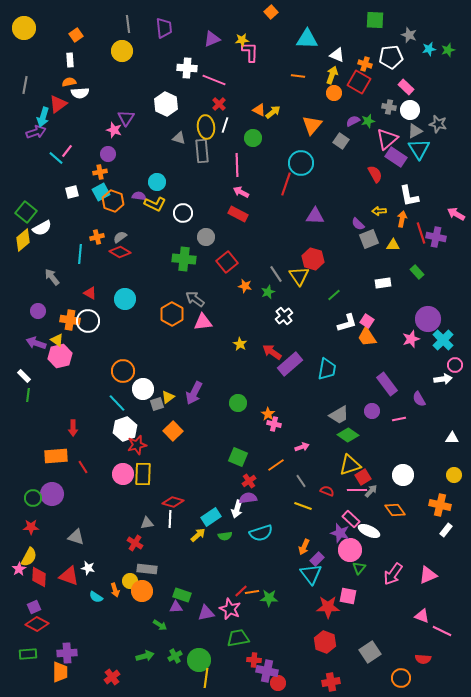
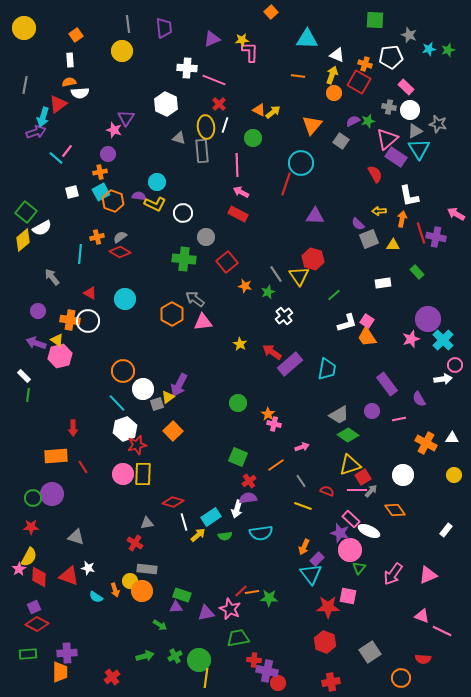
purple arrow at (194, 393): moved 15 px left, 8 px up
orange cross at (440, 505): moved 14 px left, 62 px up; rotated 15 degrees clockwise
white line at (170, 519): moved 14 px right, 3 px down; rotated 18 degrees counterclockwise
cyan semicircle at (261, 533): rotated 10 degrees clockwise
